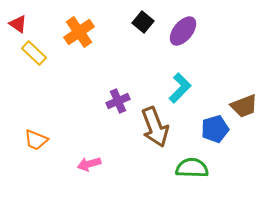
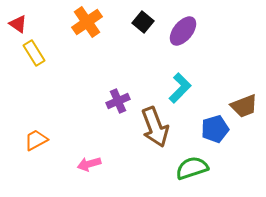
orange cross: moved 8 px right, 10 px up
yellow rectangle: rotated 15 degrees clockwise
orange trapezoid: rotated 130 degrees clockwise
green semicircle: rotated 20 degrees counterclockwise
